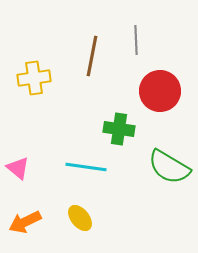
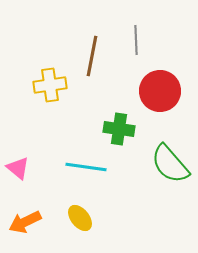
yellow cross: moved 16 px right, 7 px down
green semicircle: moved 1 px right, 3 px up; rotated 18 degrees clockwise
